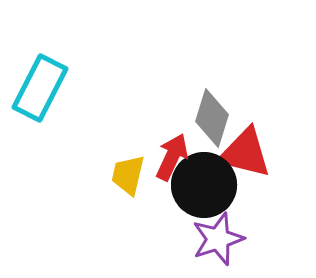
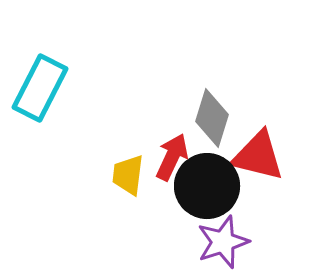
red triangle: moved 13 px right, 3 px down
yellow trapezoid: rotated 6 degrees counterclockwise
black circle: moved 3 px right, 1 px down
purple star: moved 5 px right, 3 px down
